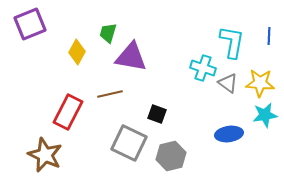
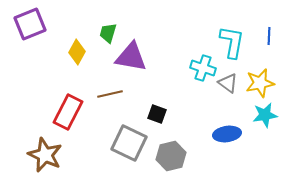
yellow star: rotated 16 degrees counterclockwise
blue ellipse: moved 2 px left
